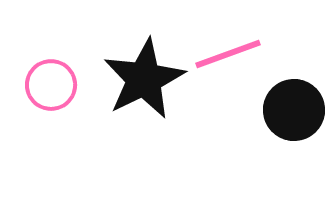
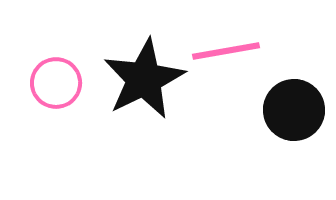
pink line: moved 2 px left, 3 px up; rotated 10 degrees clockwise
pink circle: moved 5 px right, 2 px up
